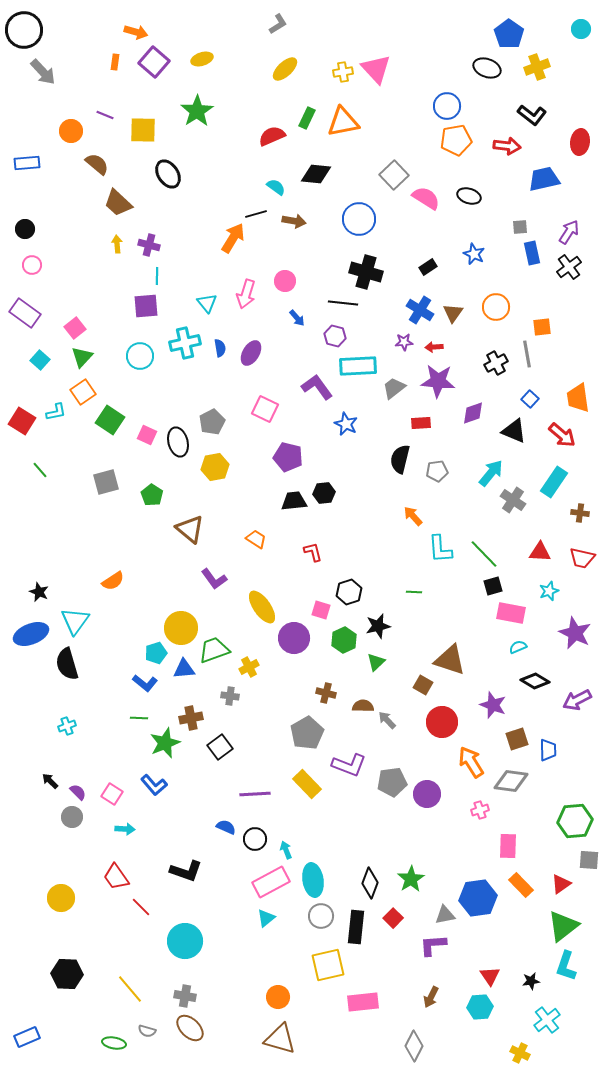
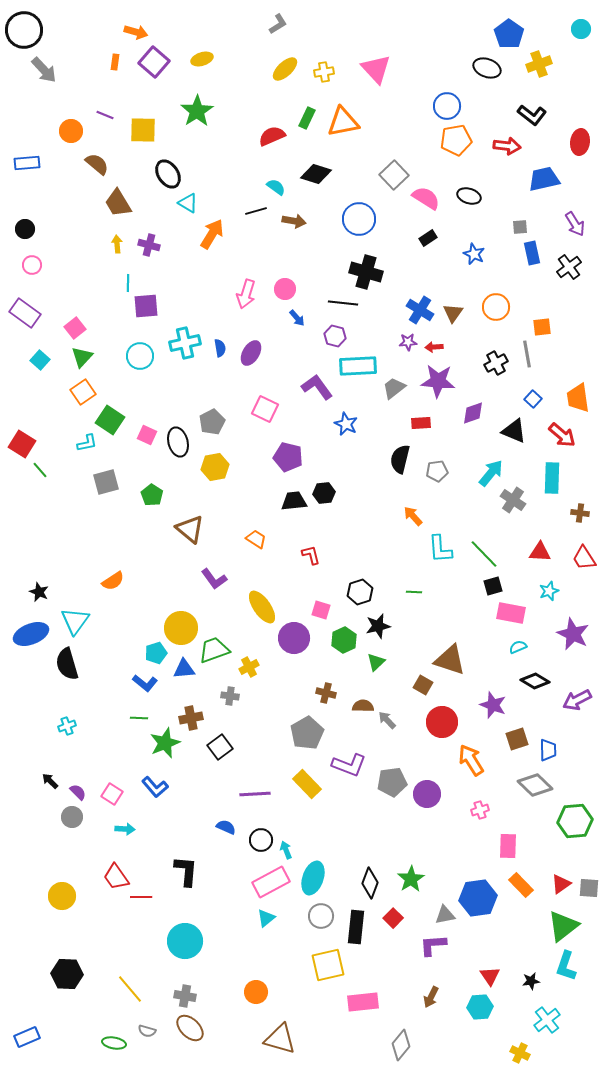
yellow cross at (537, 67): moved 2 px right, 3 px up
gray arrow at (43, 72): moved 1 px right, 2 px up
yellow cross at (343, 72): moved 19 px left
black diamond at (316, 174): rotated 12 degrees clockwise
brown trapezoid at (118, 203): rotated 16 degrees clockwise
black line at (256, 214): moved 3 px up
purple arrow at (569, 232): moved 6 px right, 8 px up; rotated 115 degrees clockwise
orange arrow at (233, 238): moved 21 px left, 4 px up
black rectangle at (428, 267): moved 29 px up
cyan line at (157, 276): moved 29 px left, 7 px down
pink circle at (285, 281): moved 8 px down
cyan triangle at (207, 303): moved 19 px left, 100 px up; rotated 20 degrees counterclockwise
purple star at (404, 342): moved 4 px right
blue square at (530, 399): moved 3 px right
cyan L-shape at (56, 412): moved 31 px right, 31 px down
red square at (22, 421): moved 23 px down
cyan rectangle at (554, 482): moved 2 px left, 4 px up; rotated 32 degrees counterclockwise
red L-shape at (313, 552): moved 2 px left, 3 px down
red trapezoid at (582, 558): moved 2 px right; rotated 44 degrees clockwise
black hexagon at (349, 592): moved 11 px right
purple star at (575, 633): moved 2 px left, 1 px down
orange arrow at (471, 762): moved 2 px up
gray diamond at (511, 781): moved 24 px right, 4 px down; rotated 36 degrees clockwise
blue L-shape at (154, 785): moved 1 px right, 2 px down
black circle at (255, 839): moved 6 px right, 1 px down
gray square at (589, 860): moved 28 px down
black L-shape at (186, 871): rotated 104 degrees counterclockwise
cyan ellipse at (313, 880): moved 2 px up; rotated 28 degrees clockwise
yellow circle at (61, 898): moved 1 px right, 2 px up
red line at (141, 907): moved 10 px up; rotated 45 degrees counterclockwise
orange circle at (278, 997): moved 22 px left, 5 px up
gray diamond at (414, 1046): moved 13 px left, 1 px up; rotated 12 degrees clockwise
